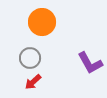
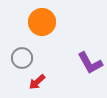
gray circle: moved 8 px left
red arrow: moved 4 px right
